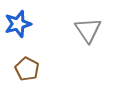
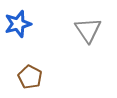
brown pentagon: moved 3 px right, 8 px down
